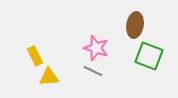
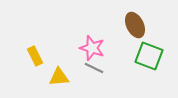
brown ellipse: rotated 35 degrees counterclockwise
pink star: moved 4 px left
gray line: moved 1 px right, 3 px up
yellow triangle: moved 10 px right
